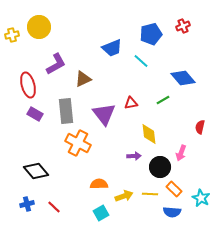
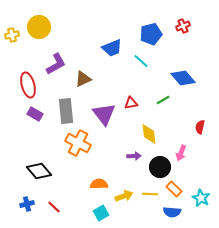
black diamond: moved 3 px right
